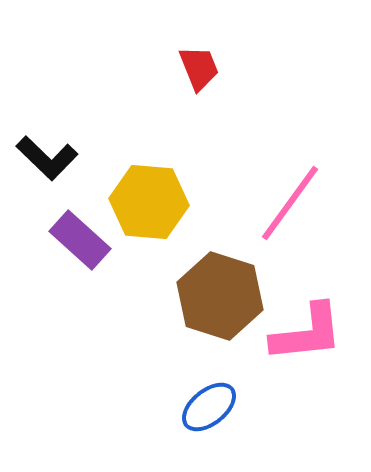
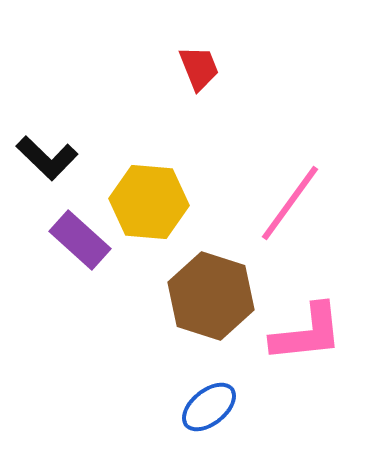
brown hexagon: moved 9 px left
